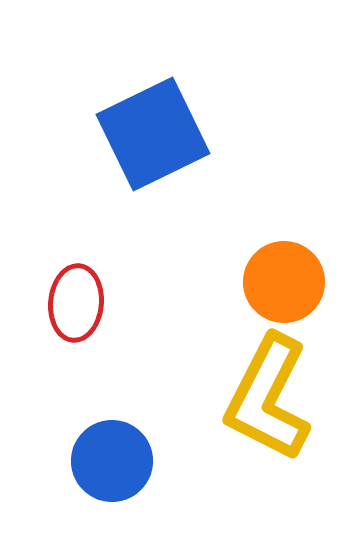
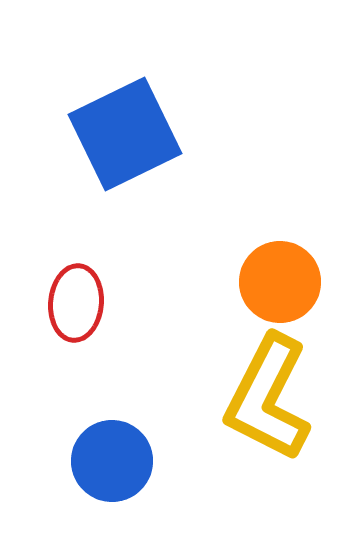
blue square: moved 28 px left
orange circle: moved 4 px left
